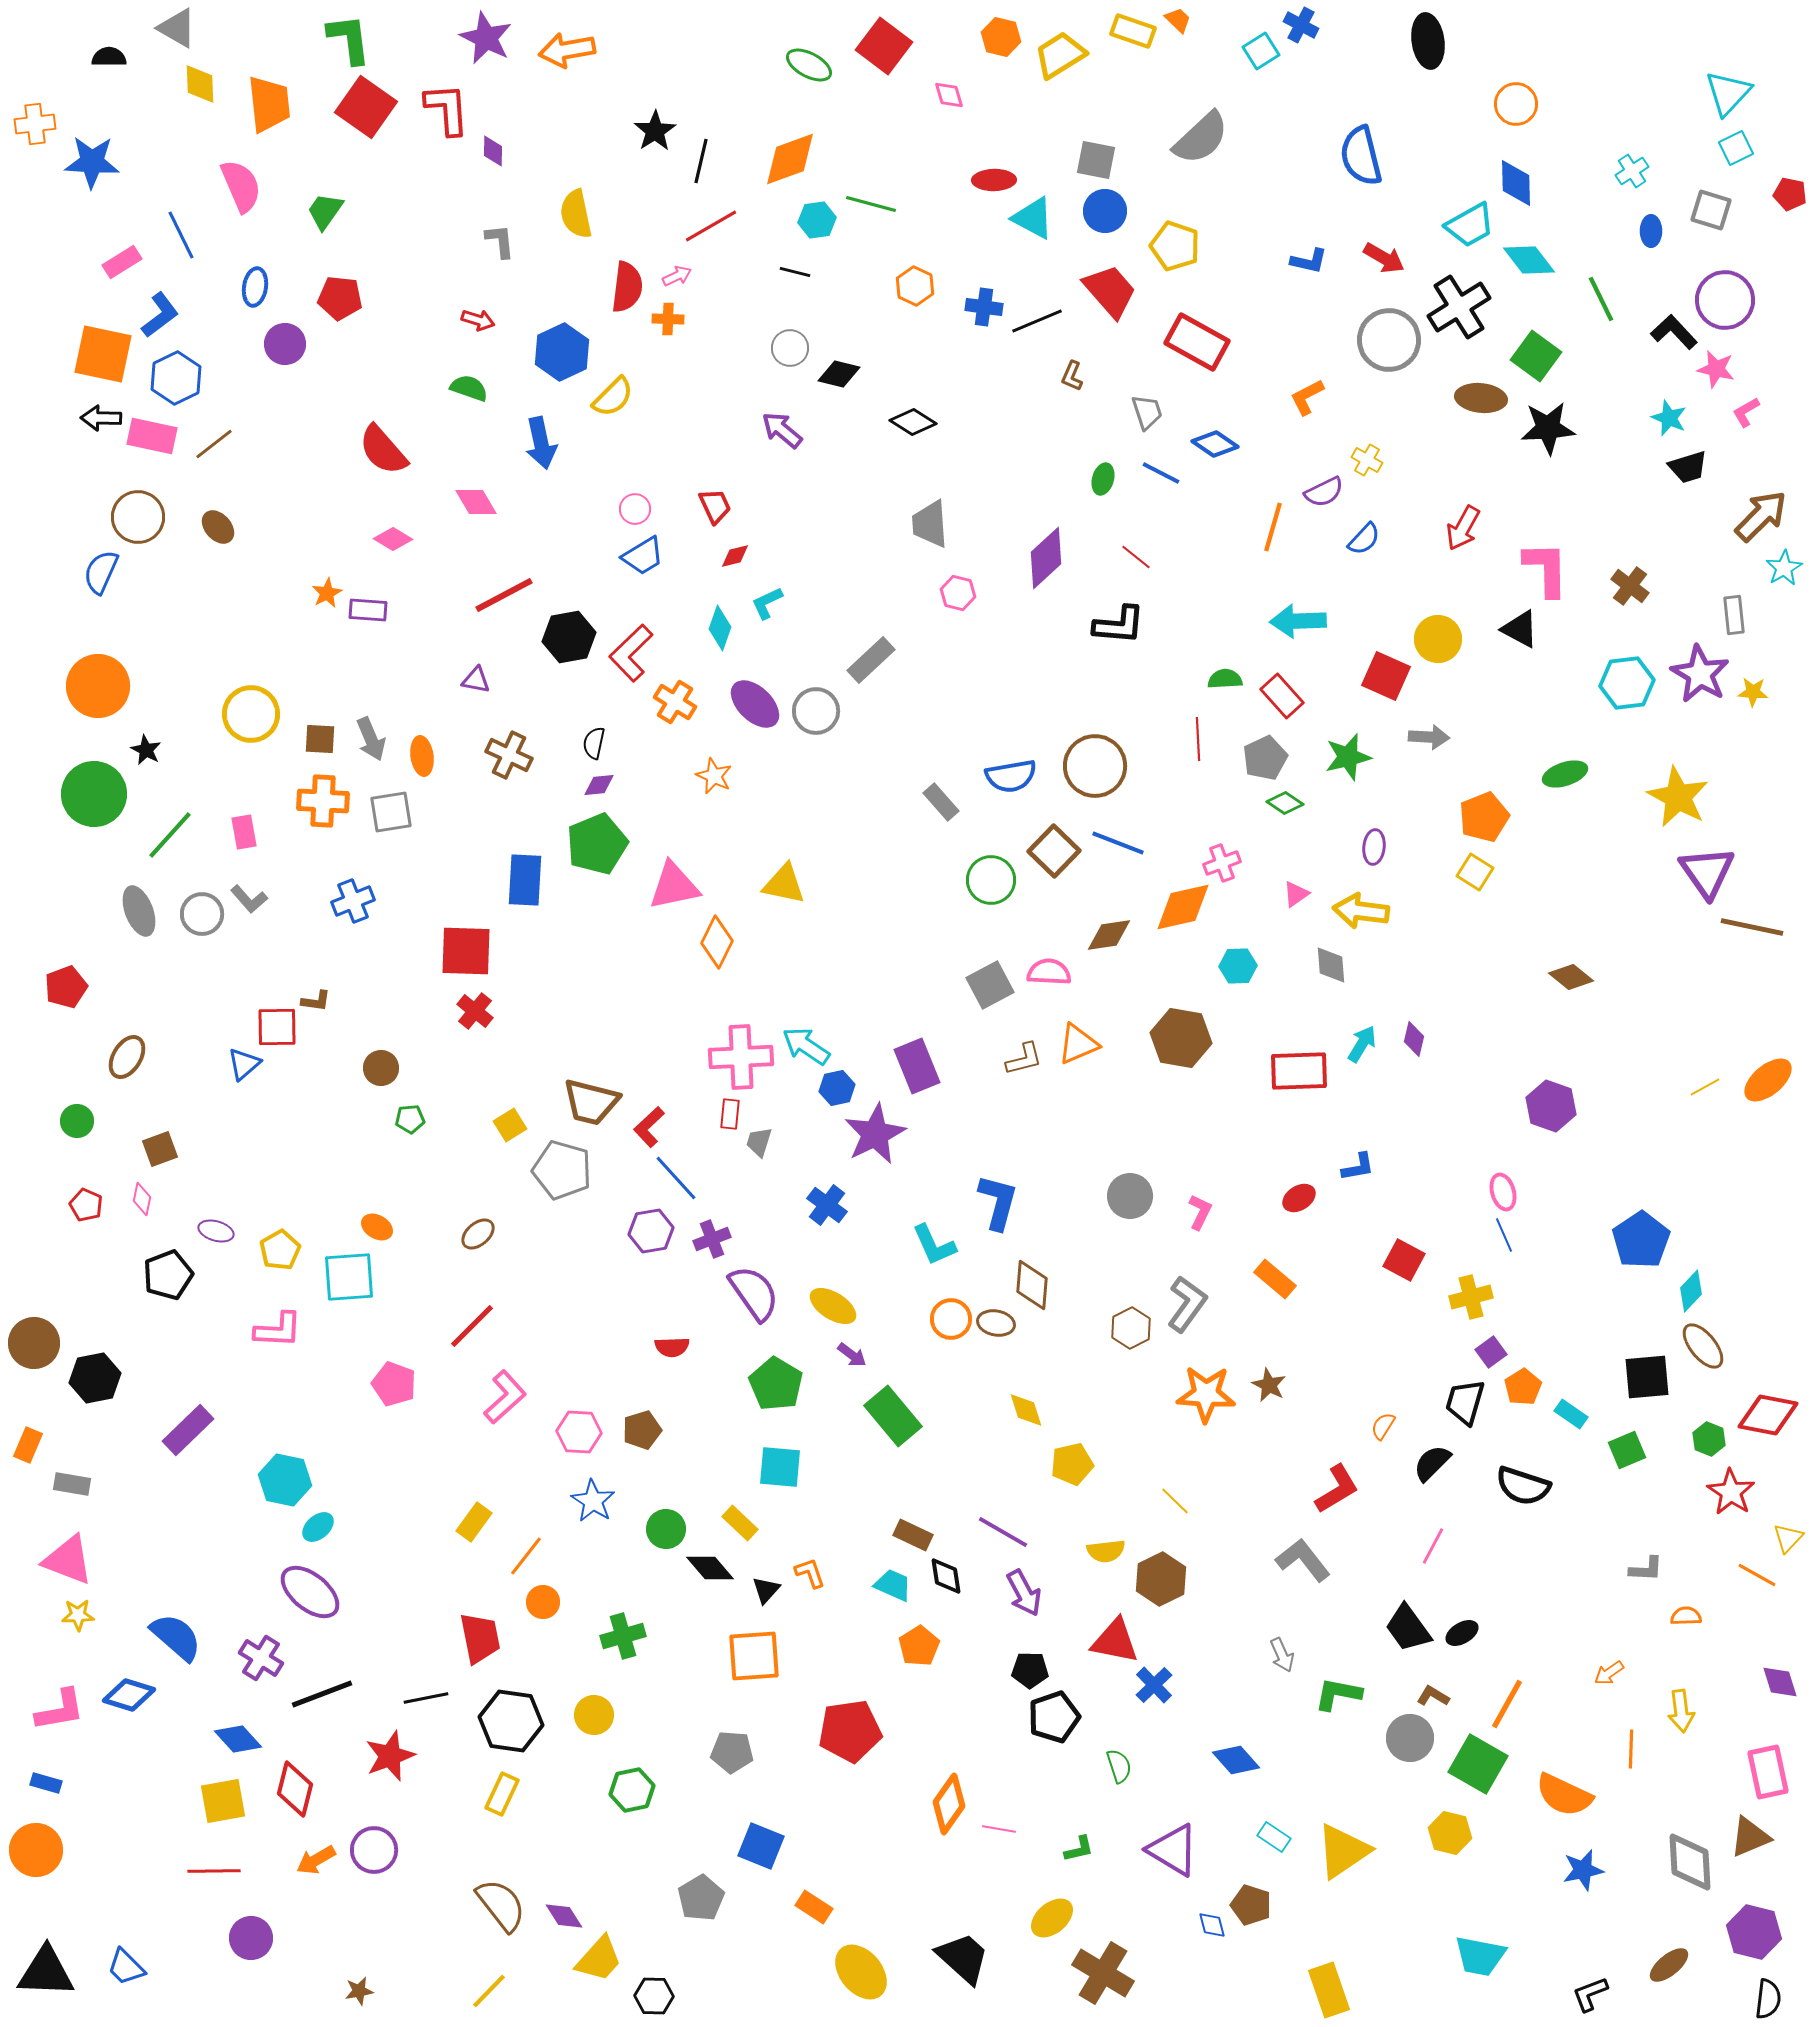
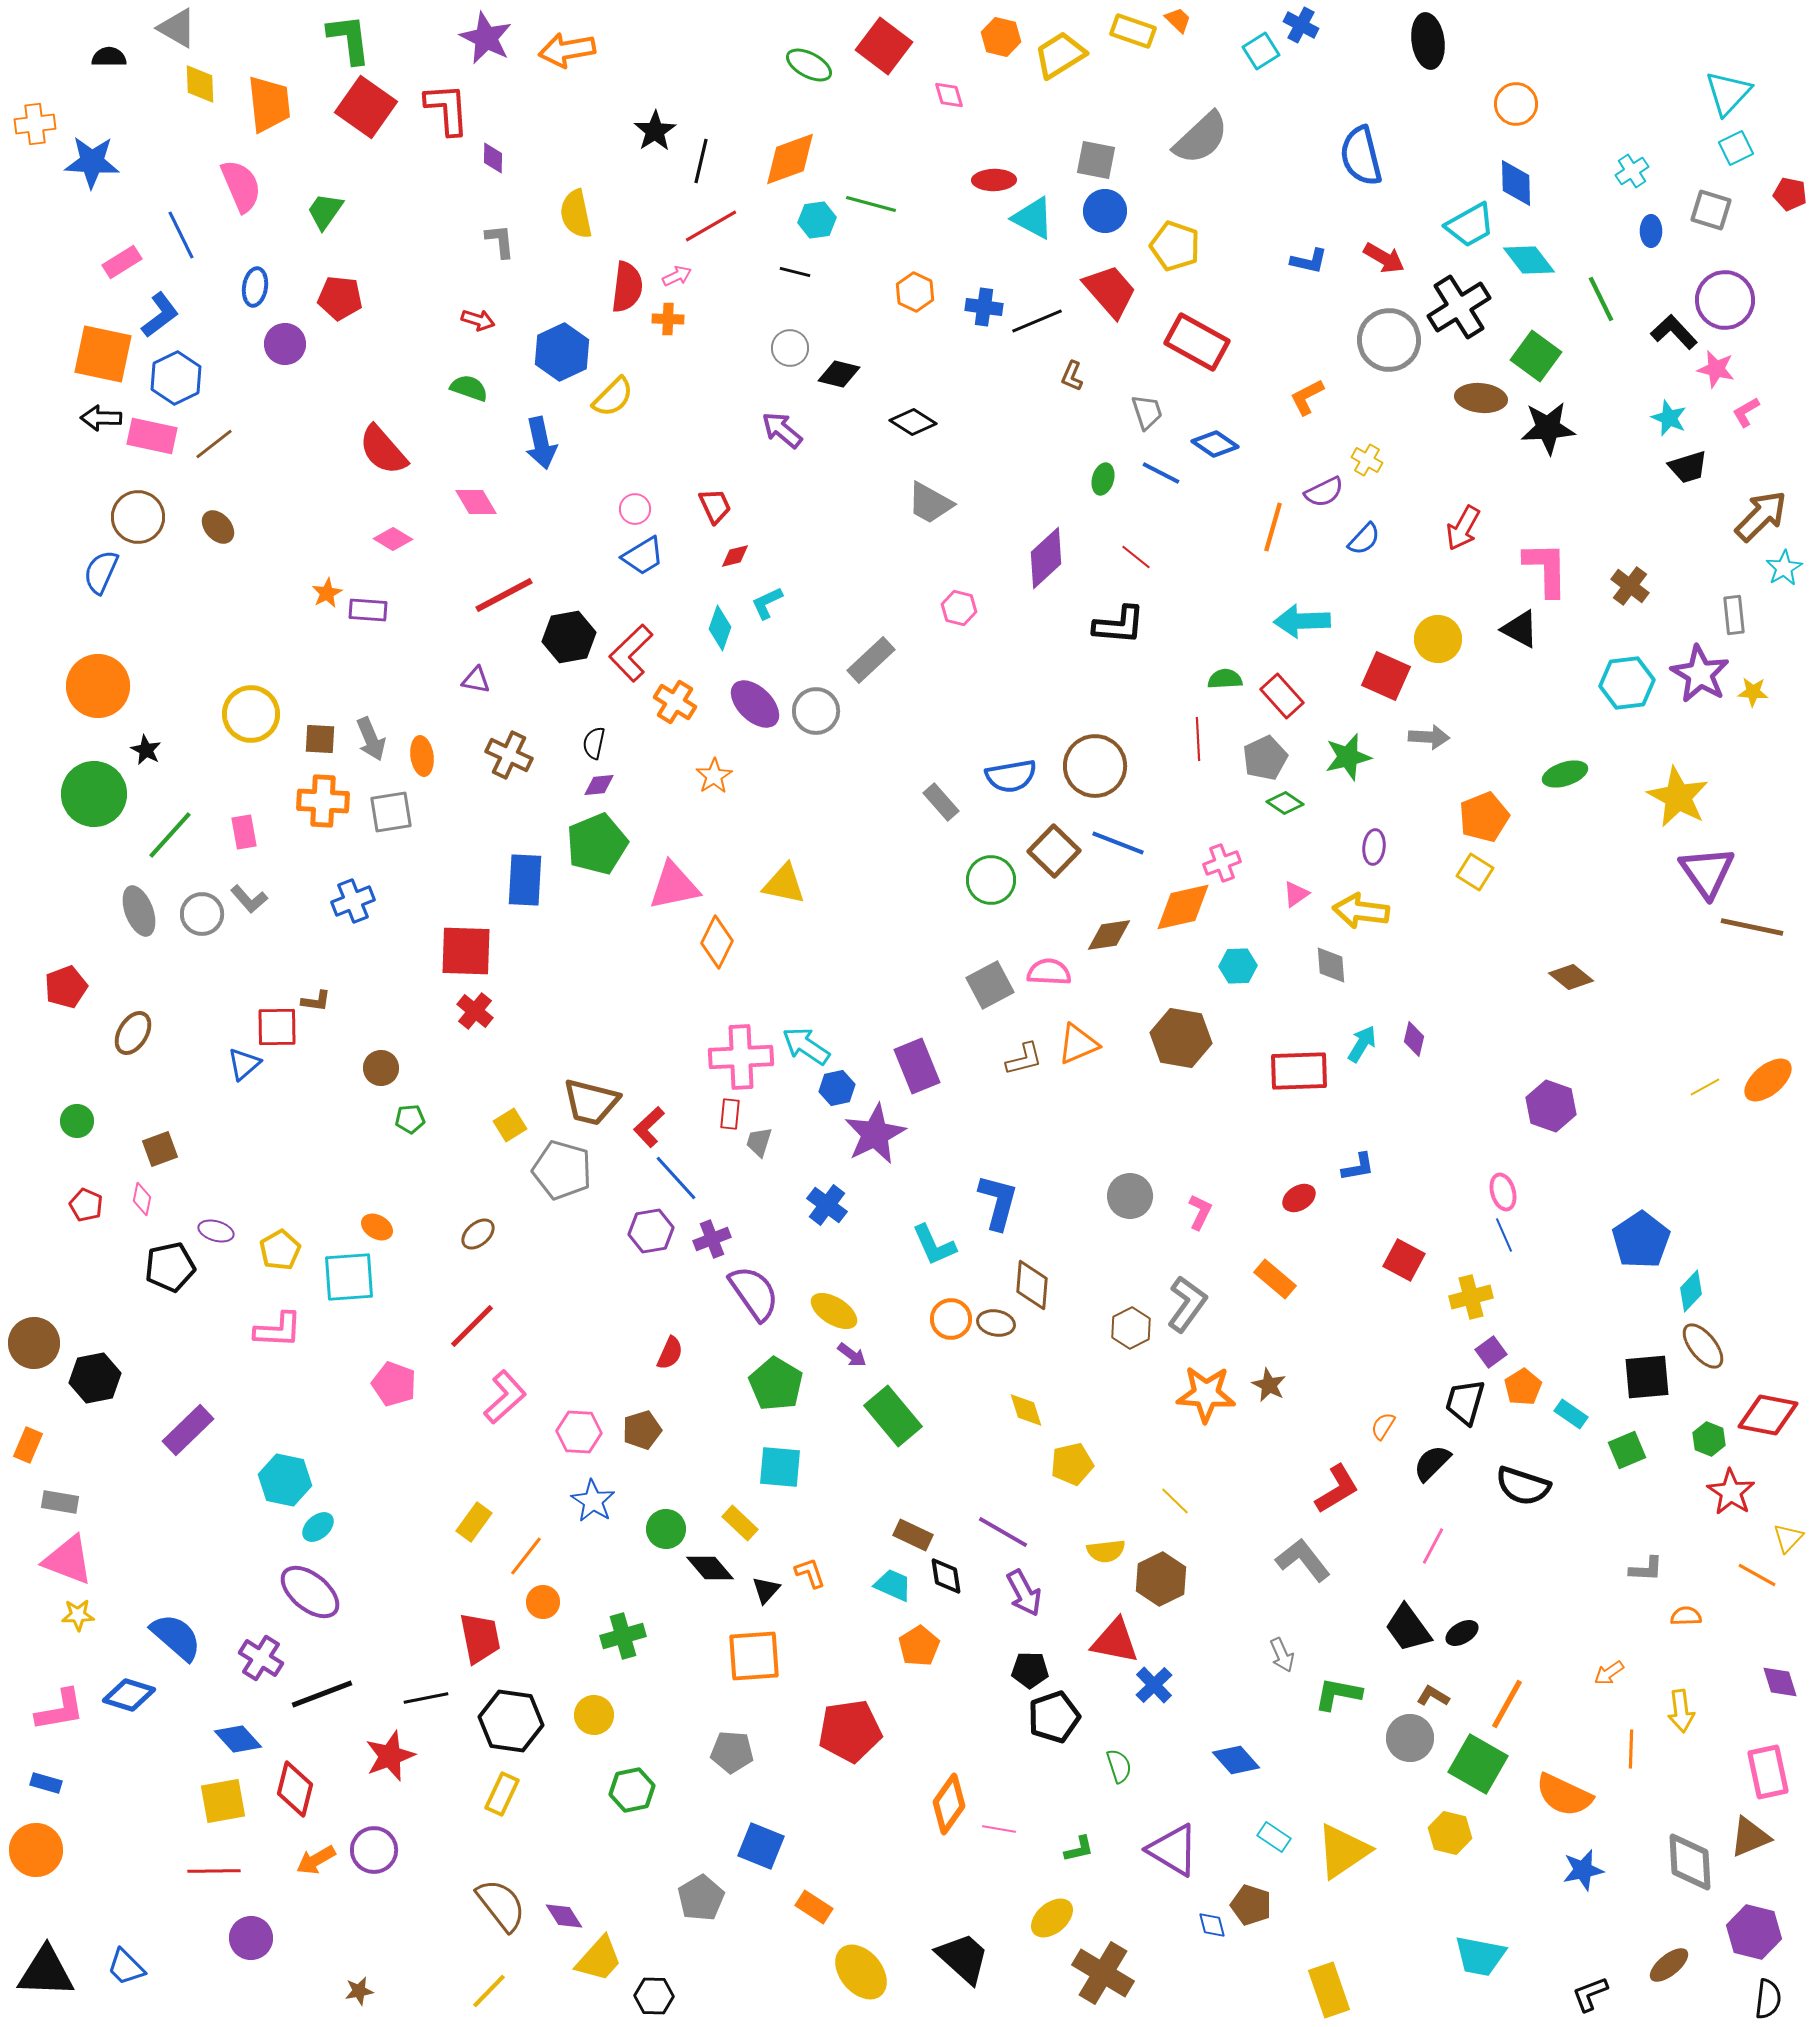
purple diamond at (493, 151): moved 7 px down
orange hexagon at (915, 286): moved 6 px down
gray trapezoid at (930, 524): moved 21 px up; rotated 57 degrees counterclockwise
pink hexagon at (958, 593): moved 1 px right, 15 px down
cyan arrow at (1298, 621): moved 4 px right
orange star at (714, 776): rotated 15 degrees clockwise
brown ellipse at (127, 1057): moved 6 px right, 24 px up
black pentagon at (168, 1275): moved 2 px right, 8 px up; rotated 9 degrees clockwise
yellow ellipse at (833, 1306): moved 1 px right, 5 px down
red semicircle at (672, 1347): moved 2 px left, 6 px down; rotated 64 degrees counterclockwise
gray rectangle at (72, 1484): moved 12 px left, 18 px down
